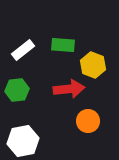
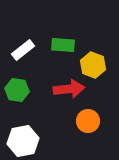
green hexagon: rotated 15 degrees clockwise
